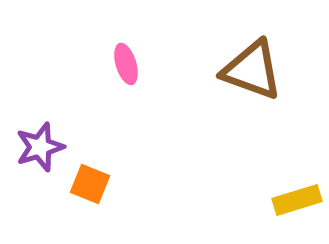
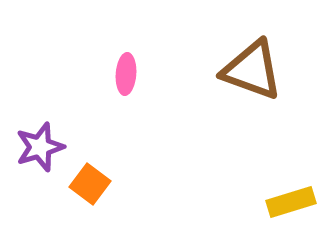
pink ellipse: moved 10 px down; rotated 21 degrees clockwise
orange square: rotated 15 degrees clockwise
yellow rectangle: moved 6 px left, 2 px down
